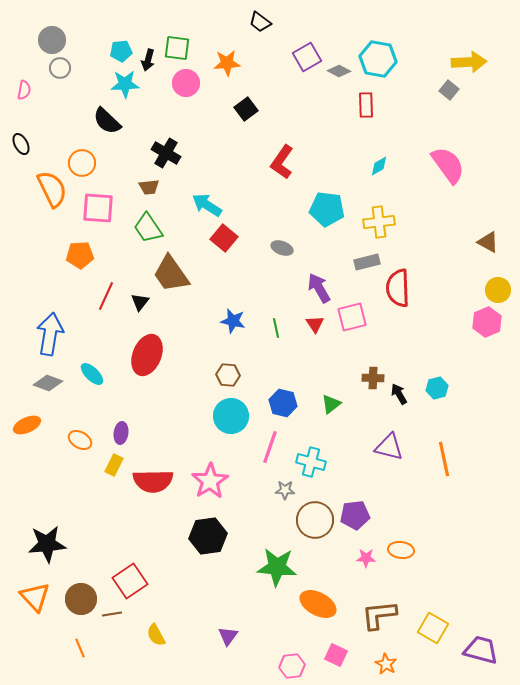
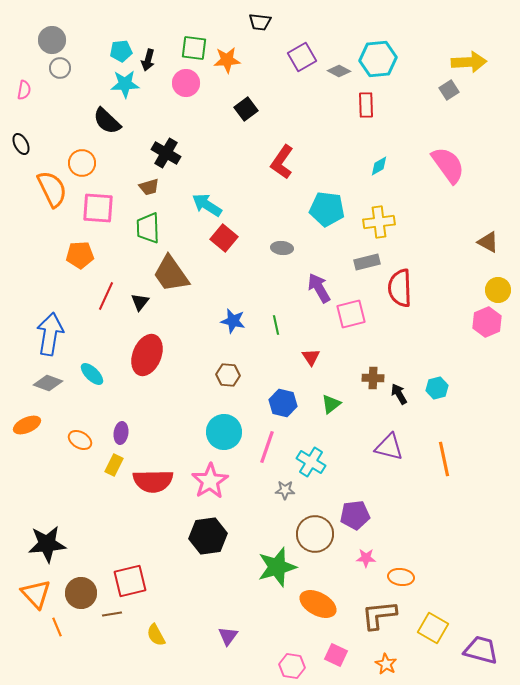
black trapezoid at (260, 22): rotated 30 degrees counterclockwise
green square at (177, 48): moved 17 px right
purple square at (307, 57): moved 5 px left
cyan hexagon at (378, 59): rotated 15 degrees counterclockwise
orange star at (227, 63): moved 3 px up
gray square at (449, 90): rotated 18 degrees clockwise
brown trapezoid at (149, 187): rotated 10 degrees counterclockwise
green trapezoid at (148, 228): rotated 32 degrees clockwise
gray ellipse at (282, 248): rotated 15 degrees counterclockwise
red semicircle at (398, 288): moved 2 px right
pink square at (352, 317): moved 1 px left, 3 px up
red triangle at (315, 324): moved 4 px left, 33 px down
green line at (276, 328): moved 3 px up
cyan circle at (231, 416): moved 7 px left, 16 px down
pink line at (270, 447): moved 3 px left
cyan cross at (311, 462): rotated 16 degrees clockwise
brown circle at (315, 520): moved 14 px down
orange ellipse at (401, 550): moved 27 px down
green star at (277, 567): rotated 21 degrees counterclockwise
red square at (130, 581): rotated 20 degrees clockwise
orange triangle at (35, 597): moved 1 px right, 3 px up
brown circle at (81, 599): moved 6 px up
orange line at (80, 648): moved 23 px left, 21 px up
pink hexagon at (292, 666): rotated 15 degrees clockwise
